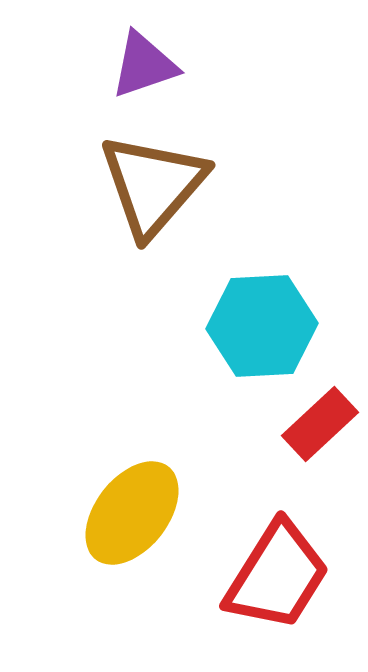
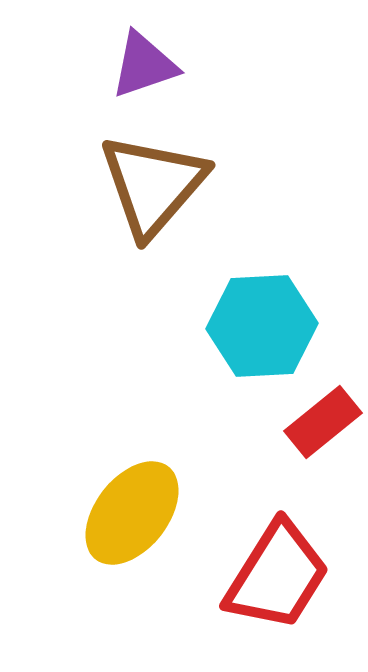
red rectangle: moved 3 px right, 2 px up; rotated 4 degrees clockwise
